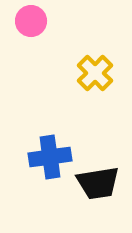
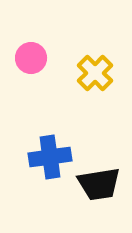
pink circle: moved 37 px down
black trapezoid: moved 1 px right, 1 px down
